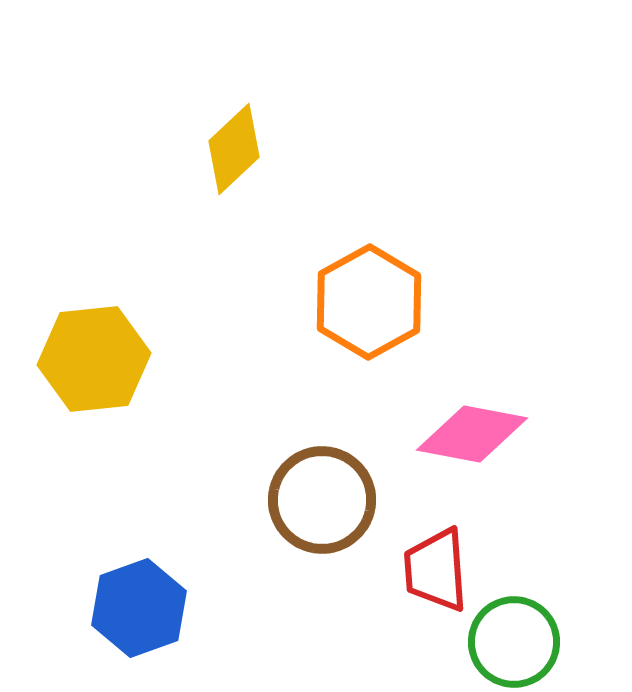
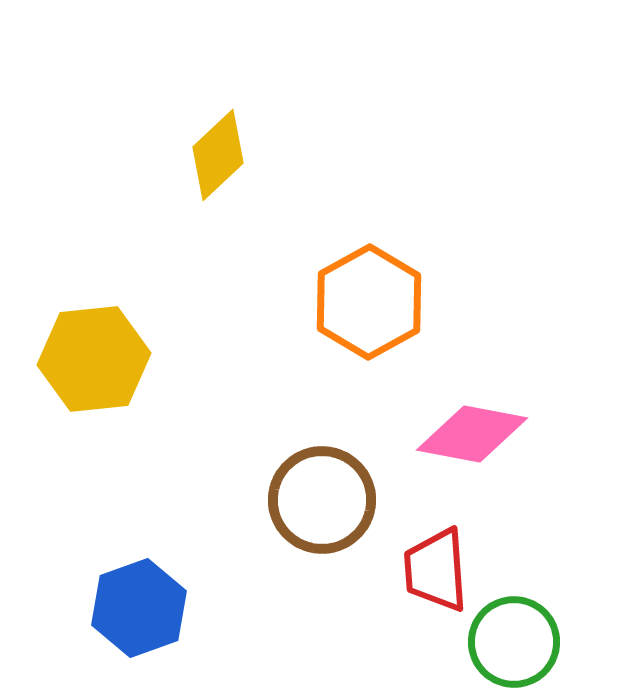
yellow diamond: moved 16 px left, 6 px down
